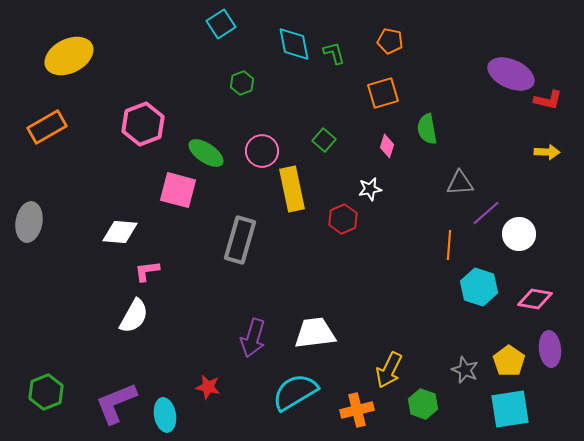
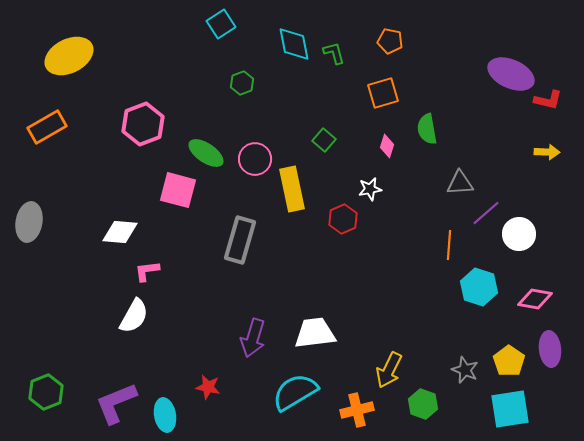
pink circle at (262, 151): moved 7 px left, 8 px down
